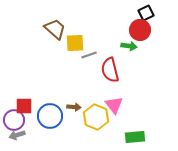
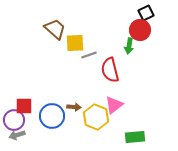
green arrow: rotated 91 degrees clockwise
pink triangle: rotated 30 degrees clockwise
blue circle: moved 2 px right
